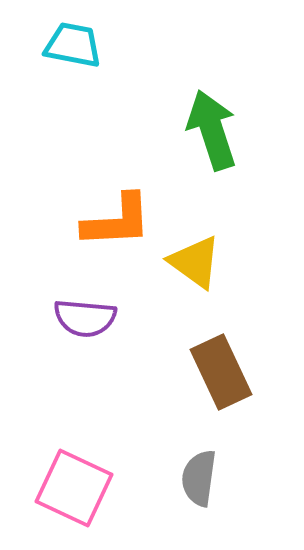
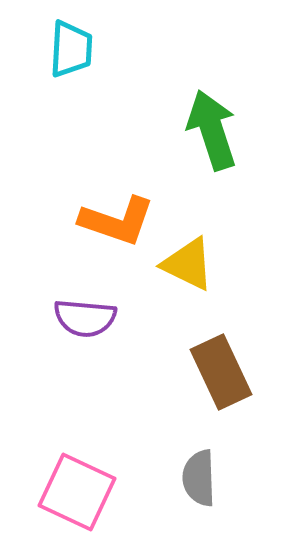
cyan trapezoid: moved 2 px left, 4 px down; rotated 82 degrees clockwise
orange L-shape: rotated 22 degrees clockwise
yellow triangle: moved 7 px left, 2 px down; rotated 10 degrees counterclockwise
gray semicircle: rotated 10 degrees counterclockwise
pink square: moved 3 px right, 4 px down
